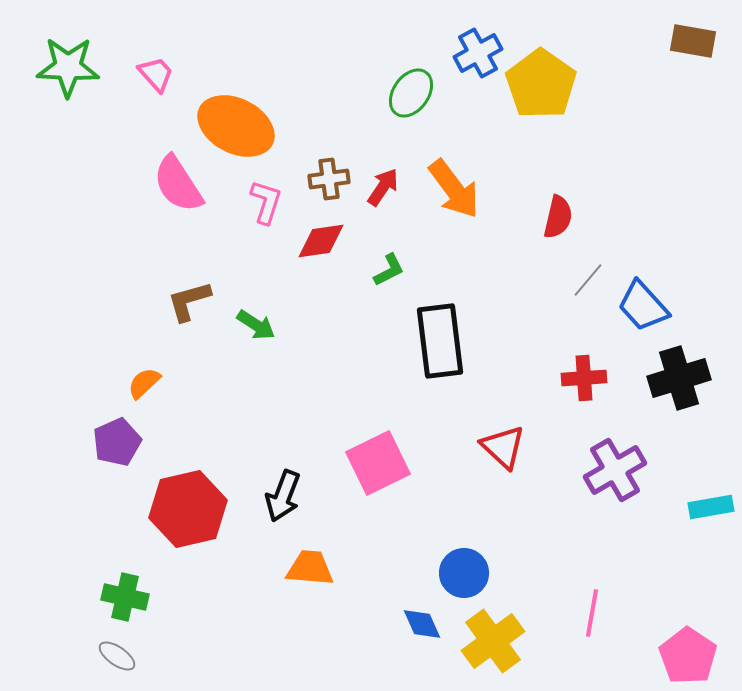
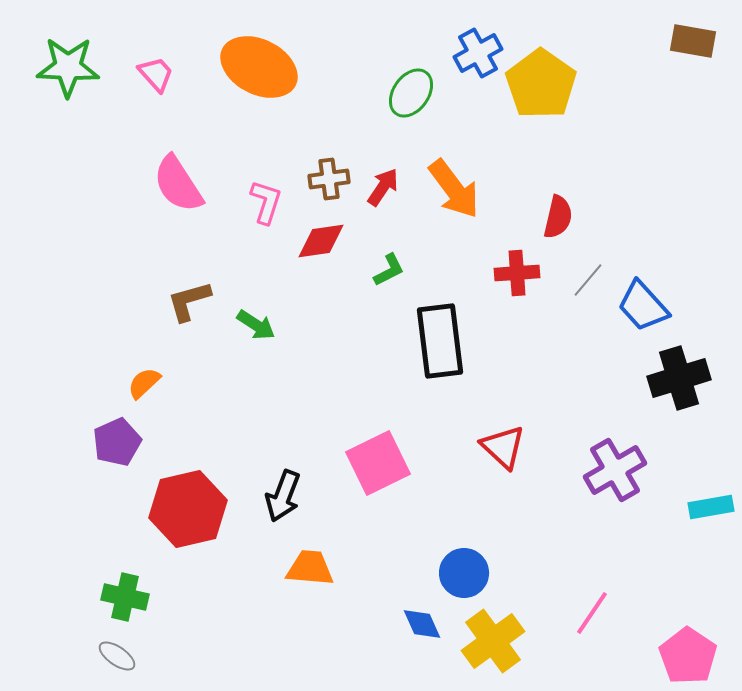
orange ellipse: moved 23 px right, 59 px up
red cross: moved 67 px left, 105 px up
pink line: rotated 24 degrees clockwise
